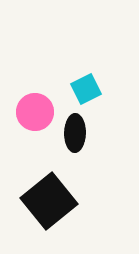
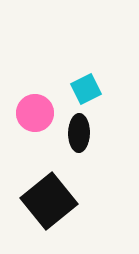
pink circle: moved 1 px down
black ellipse: moved 4 px right
